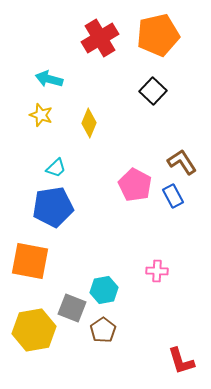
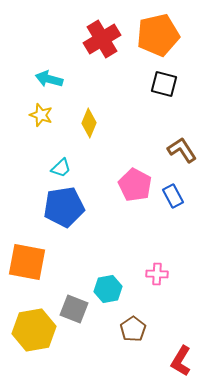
red cross: moved 2 px right, 1 px down
black square: moved 11 px right, 7 px up; rotated 28 degrees counterclockwise
brown L-shape: moved 12 px up
cyan trapezoid: moved 5 px right
blue pentagon: moved 11 px right
orange square: moved 3 px left, 1 px down
pink cross: moved 3 px down
cyan hexagon: moved 4 px right, 1 px up
gray square: moved 2 px right, 1 px down
brown pentagon: moved 30 px right, 1 px up
red L-shape: rotated 48 degrees clockwise
